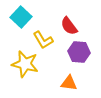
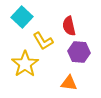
cyan square: moved 1 px right
red semicircle: rotated 24 degrees clockwise
yellow L-shape: moved 1 px down
yellow star: rotated 24 degrees clockwise
